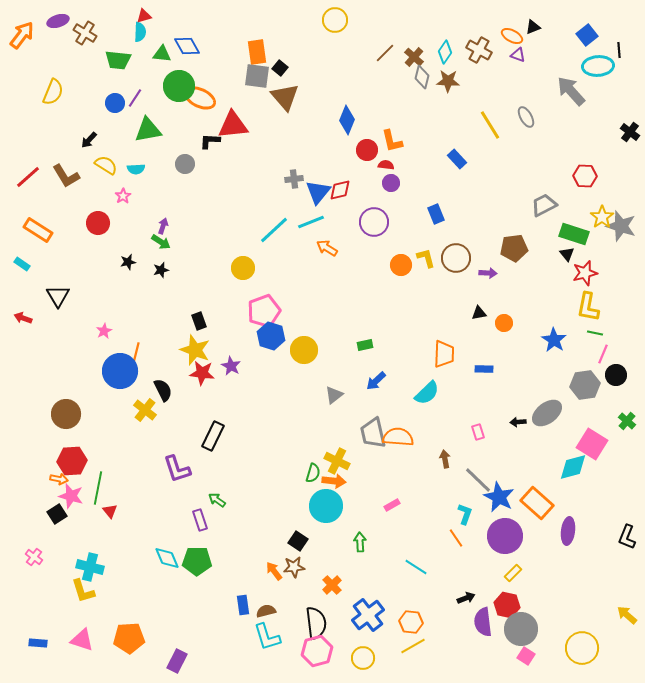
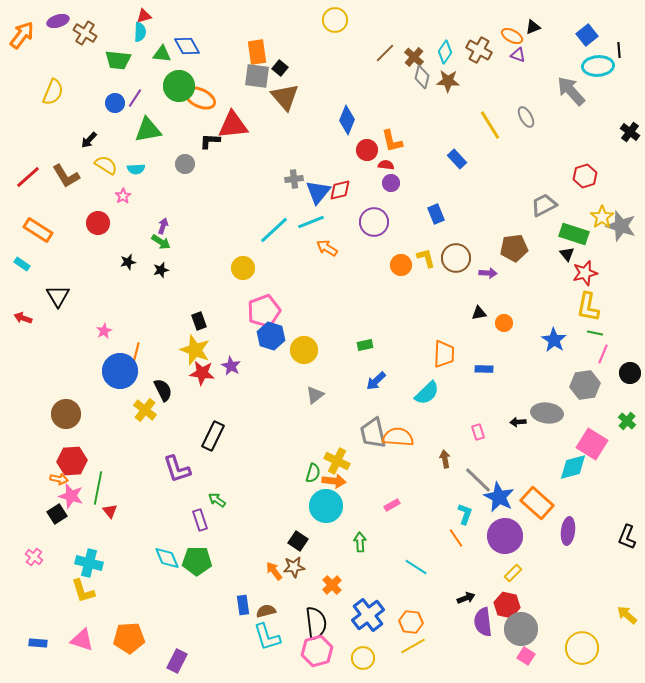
red hexagon at (585, 176): rotated 20 degrees counterclockwise
black circle at (616, 375): moved 14 px right, 2 px up
gray triangle at (334, 395): moved 19 px left
gray ellipse at (547, 413): rotated 44 degrees clockwise
cyan cross at (90, 567): moved 1 px left, 4 px up
